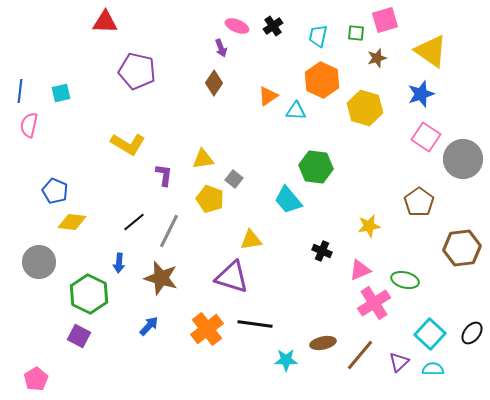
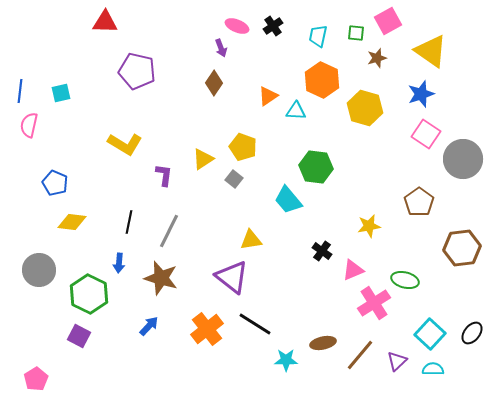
pink square at (385, 20): moved 3 px right, 1 px down; rotated 12 degrees counterclockwise
pink square at (426, 137): moved 3 px up
yellow L-shape at (128, 144): moved 3 px left
yellow triangle at (203, 159): rotated 25 degrees counterclockwise
blue pentagon at (55, 191): moved 8 px up
yellow pentagon at (210, 199): moved 33 px right, 52 px up
black line at (134, 222): moved 5 px left; rotated 40 degrees counterclockwise
black cross at (322, 251): rotated 12 degrees clockwise
gray circle at (39, 262): moved 8 px down
pink triangle at (360, 270): moved 7 px left
purple triangle at (232, 277): rotated 21 degrees clockwise
black line at (255, 324): rotated 24 degrees clockwise
purple triangle at (399, 362): moved 2 px left, 1 px up
